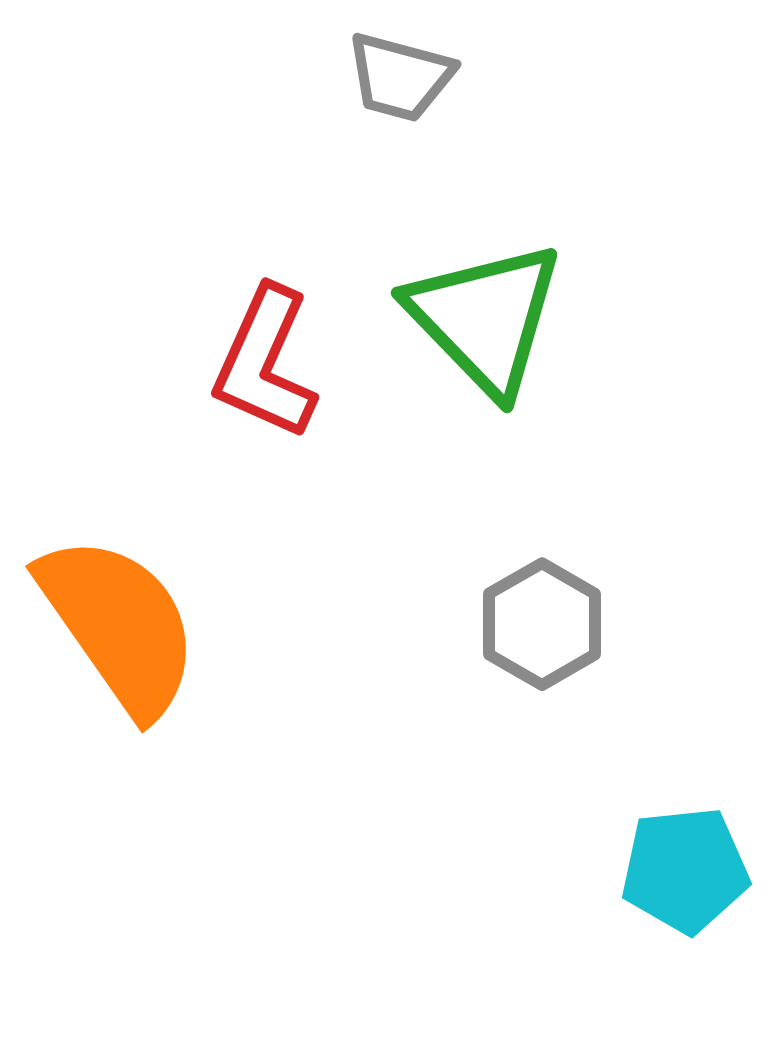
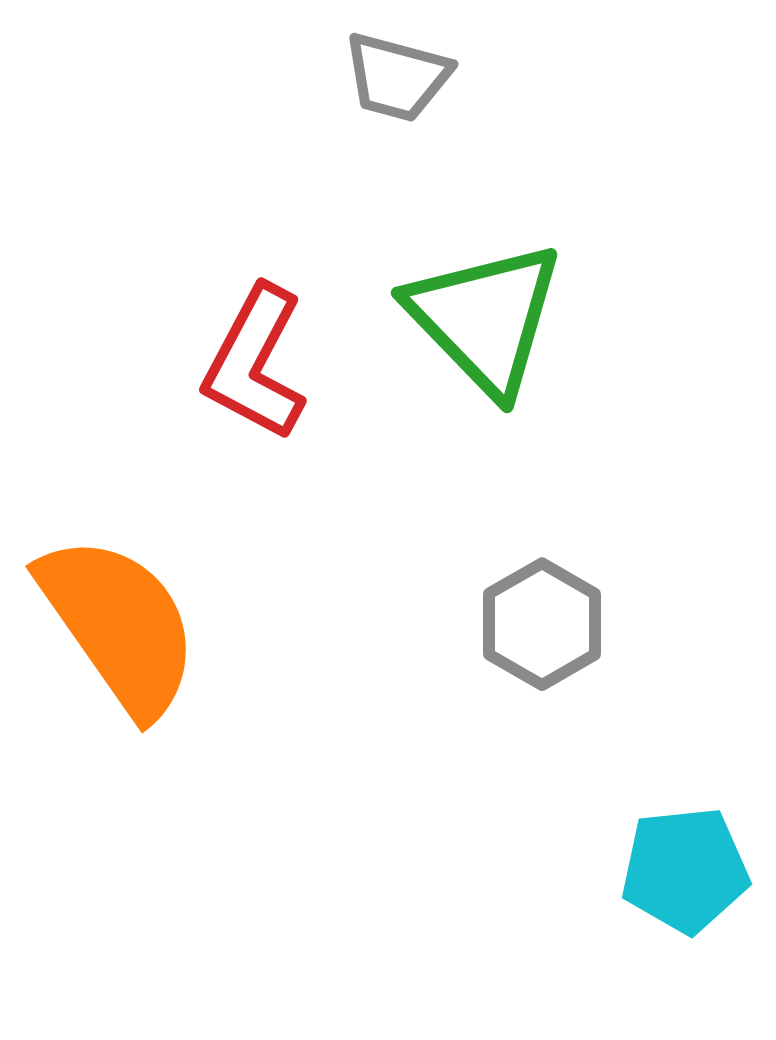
gray trapezoid: moved 3 px left
red L-shape: moved 10 px left; rotated 4 degrees clockwise
